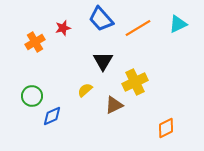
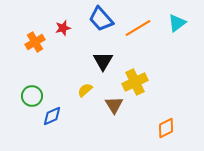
cyan triangle: moved 1 px left, 1 px up; rotated 12 degrees counterclockwise
brown triangle: rotated 36 degrees counterclockwise
